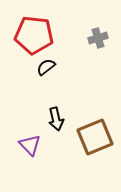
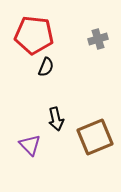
gray cross: moved 1 px down
black semicircle: rotated 150 degrees clockwise
